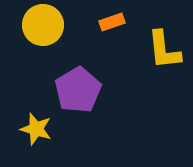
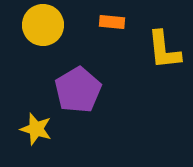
orange rectangle: rotated 25 degrees clockwise
